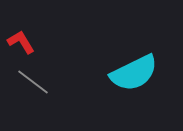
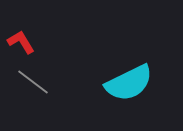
cyan semicircle: moved 5 px left, 10 px down
